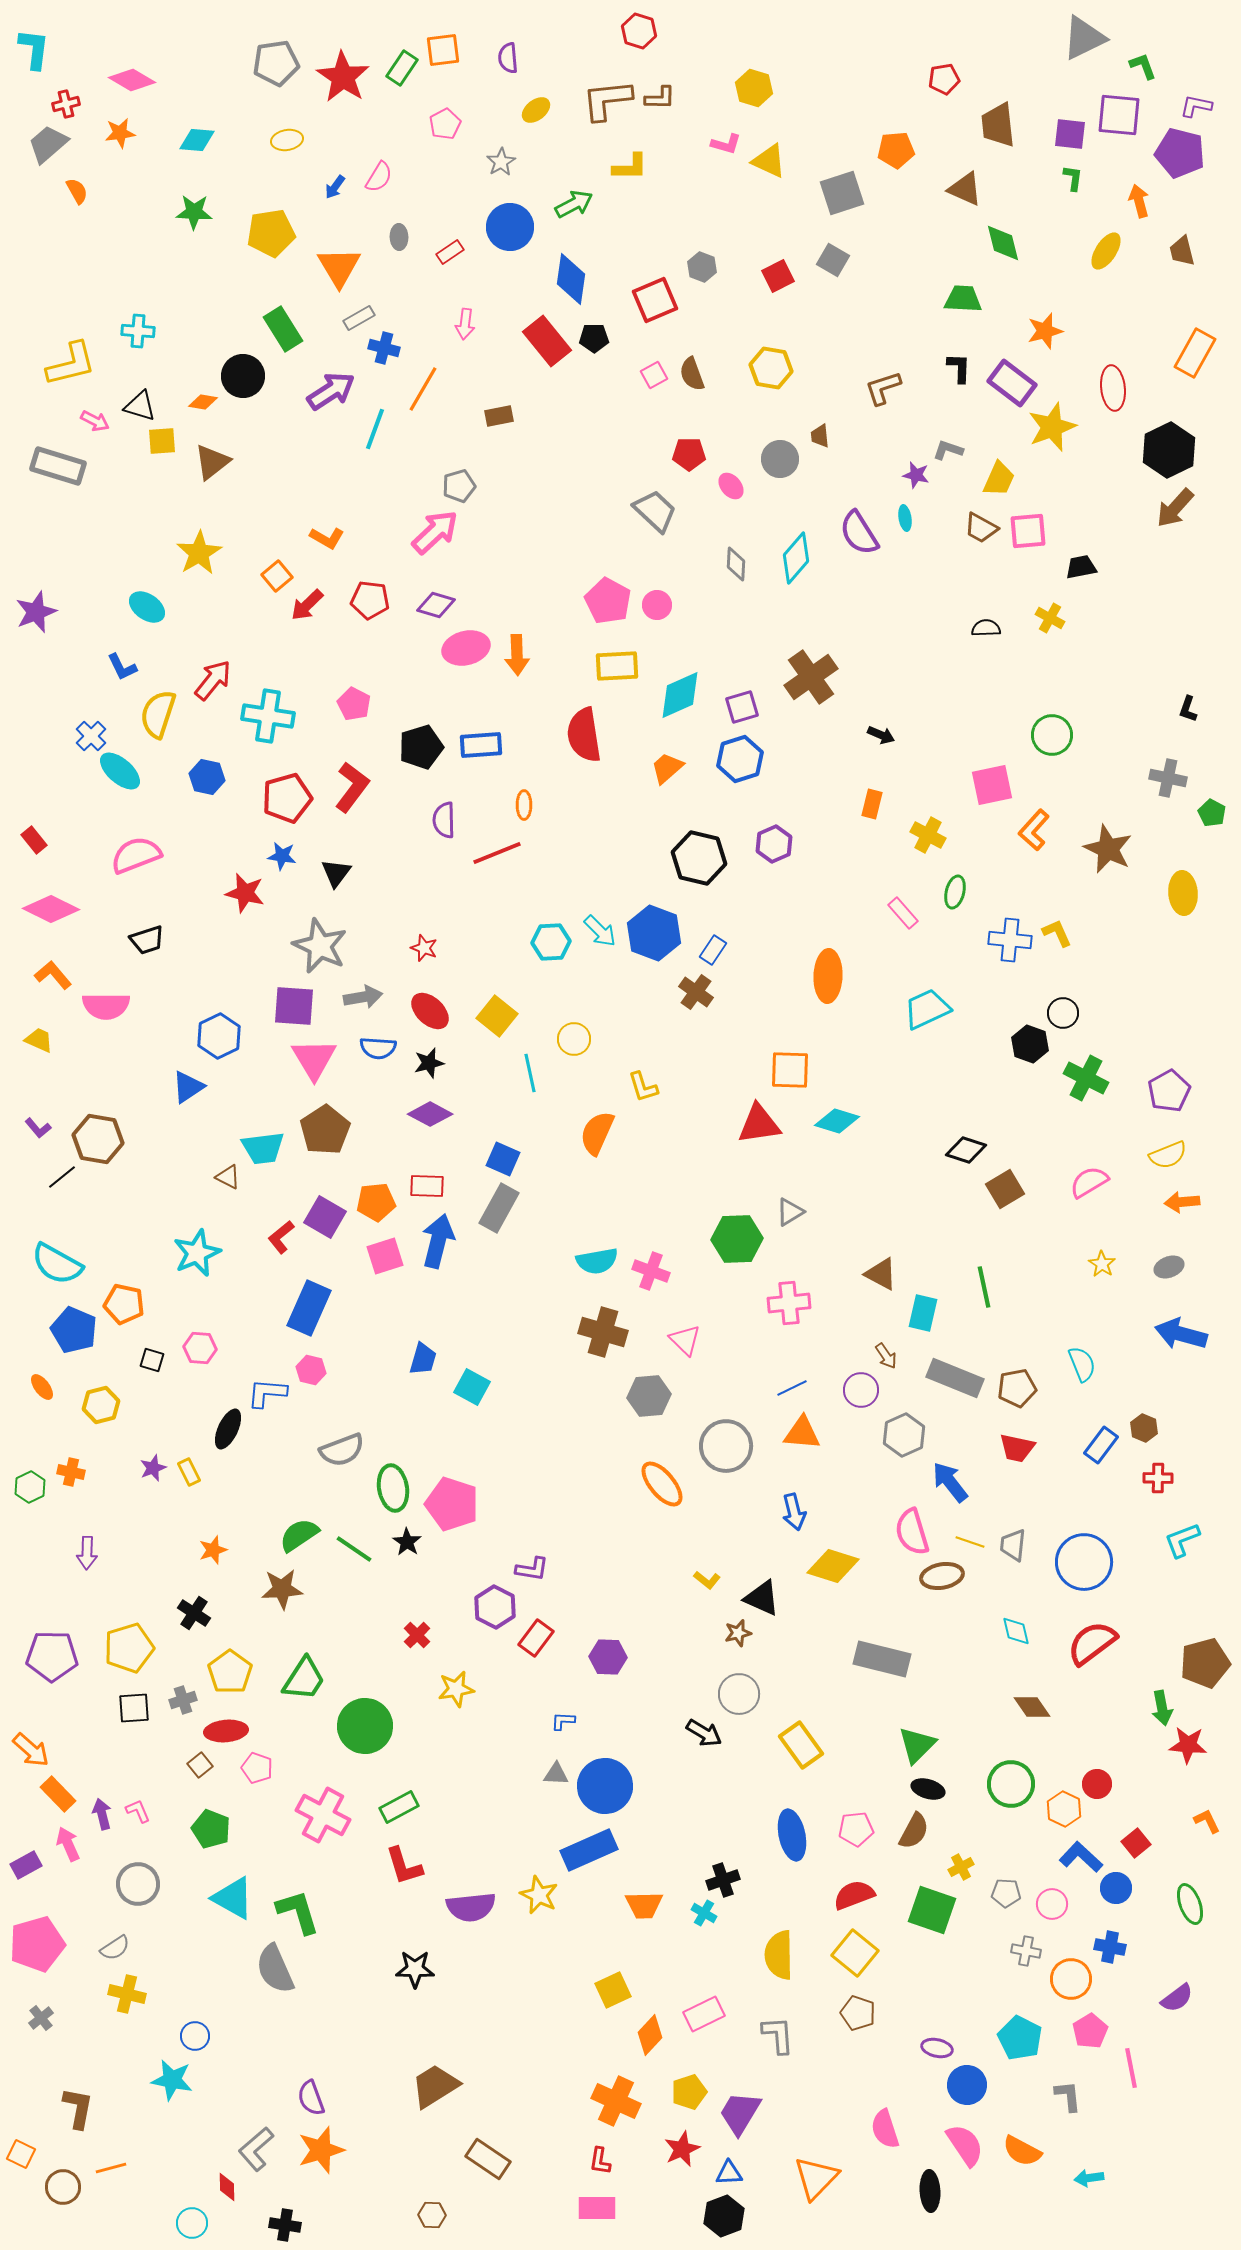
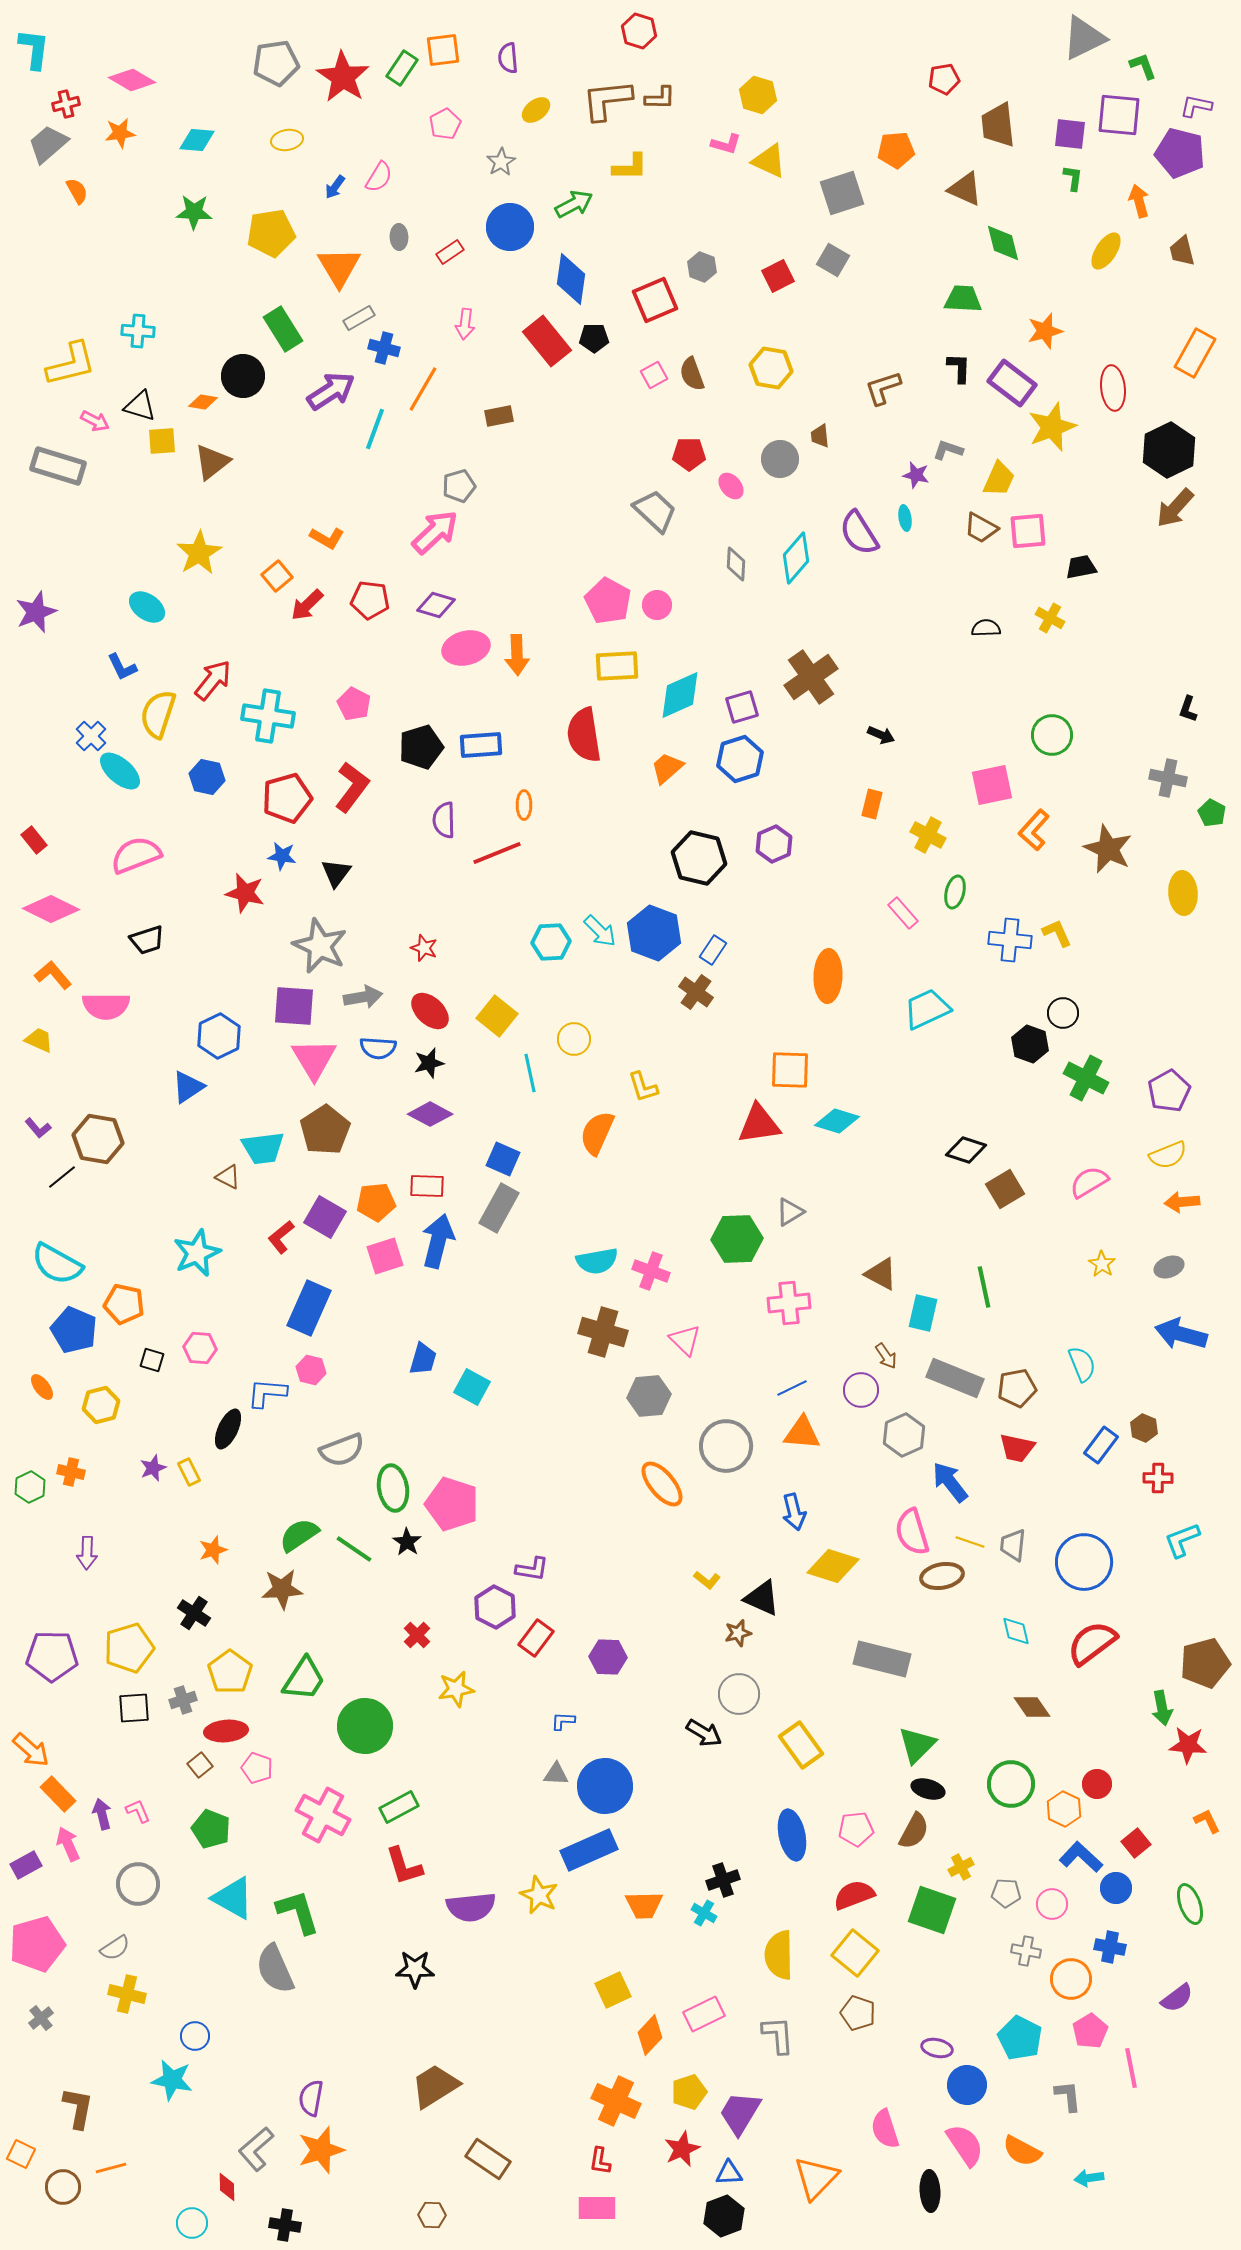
yellow hexagon at (754, 88): moved 4 px right, 7 px down
purple semicircle at (311, 2098): rotated 30 degrees clockwise
